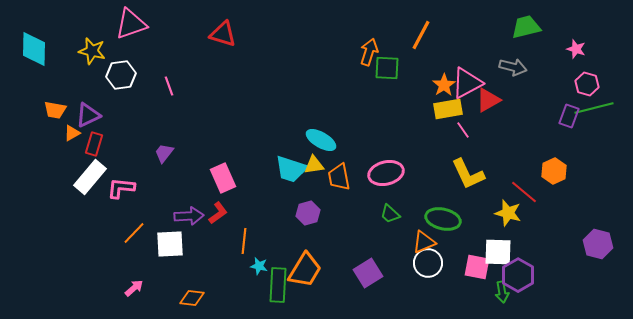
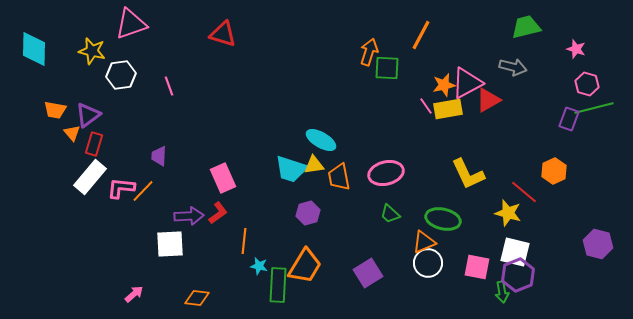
orange star at (444, 85): rotated 20 degrees clockwise
purple triangle at (88, 115): rotated 12 degrees counterclockwise
purple rectangle at (569, 116): moved 3 px down
pink line at (463, 130): moved 37 px left, 24 px up
orange triangle at (72, 133): rotated 42 degrees counterclockwise
purple trapezoid at (164, 153): moved 5 px left, 3 px down; rotated 35 degrees counterclockwise
orange line at (134, 233): moved 9 px right, 42 px up
white square at (498, 252): moved 17 px right; rotated 12 degrees clockwise
orange trapezoid at (305, 270): moved 4 px up
purple hexagon at (518, 275): rotated 8 degrees clockwise
pink arrow at (134, 288): moved 6 px down
orange diamond at (192, 298): moved 5 px right
